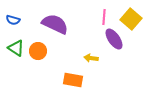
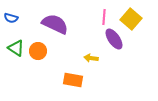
blue semicircle: moved 2 px left, 2 px up
